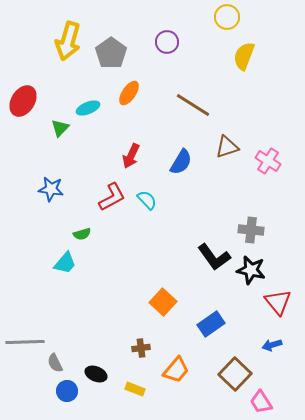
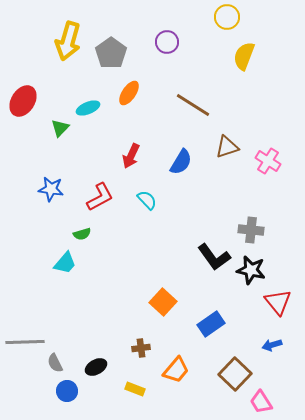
red L-shape: moved 12 px left
black ellipse: moved 7 px up; rotated 50 degrees counterclockwise
